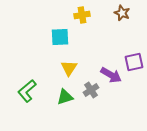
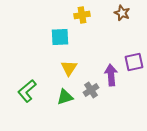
purple arrow: rotated 125 degrees counterclockwise
